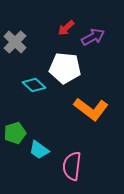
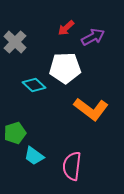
white pentagon: rotated 8 degrees counterclockwise
cyan trapezoid: moved 5 px left, 6 px down
